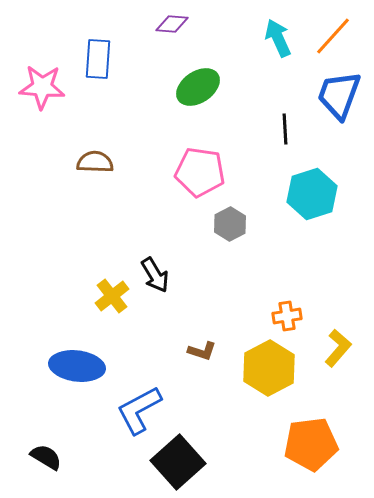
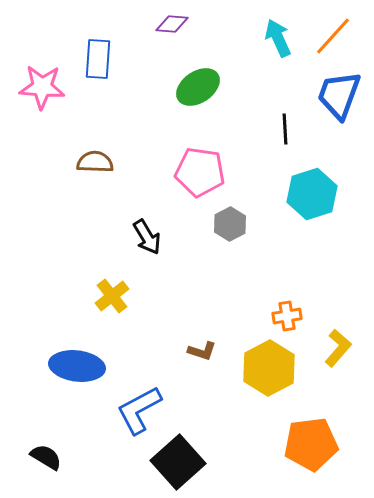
black arrow: moved 8 px left, 38 px up
